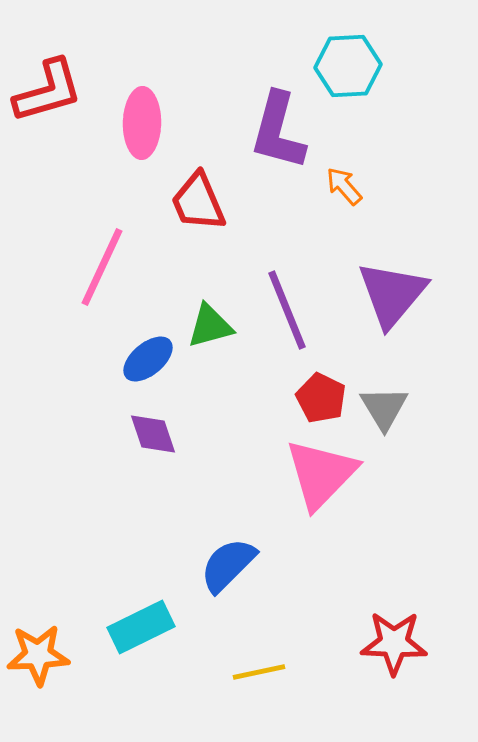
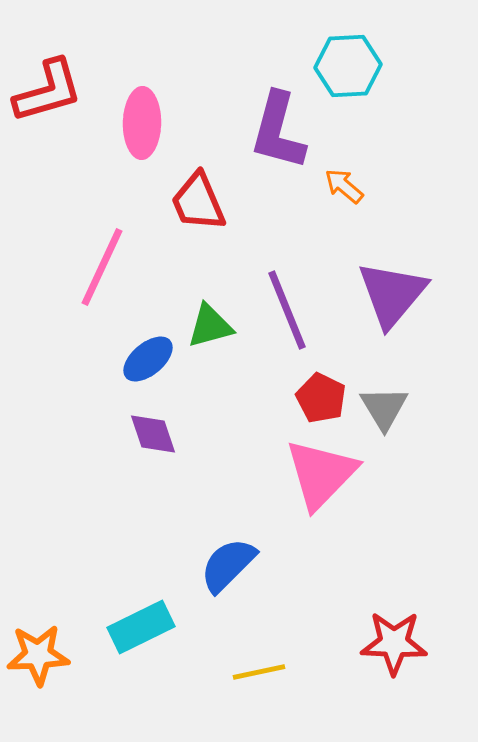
orange arrow: rotated 9 degrees counterclockwise
